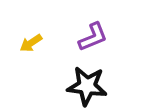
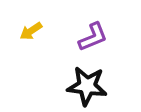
yellow arrow: moved 12 px up
